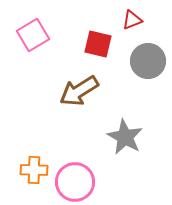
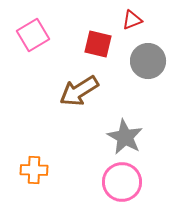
pink circle: moved 47 px right
